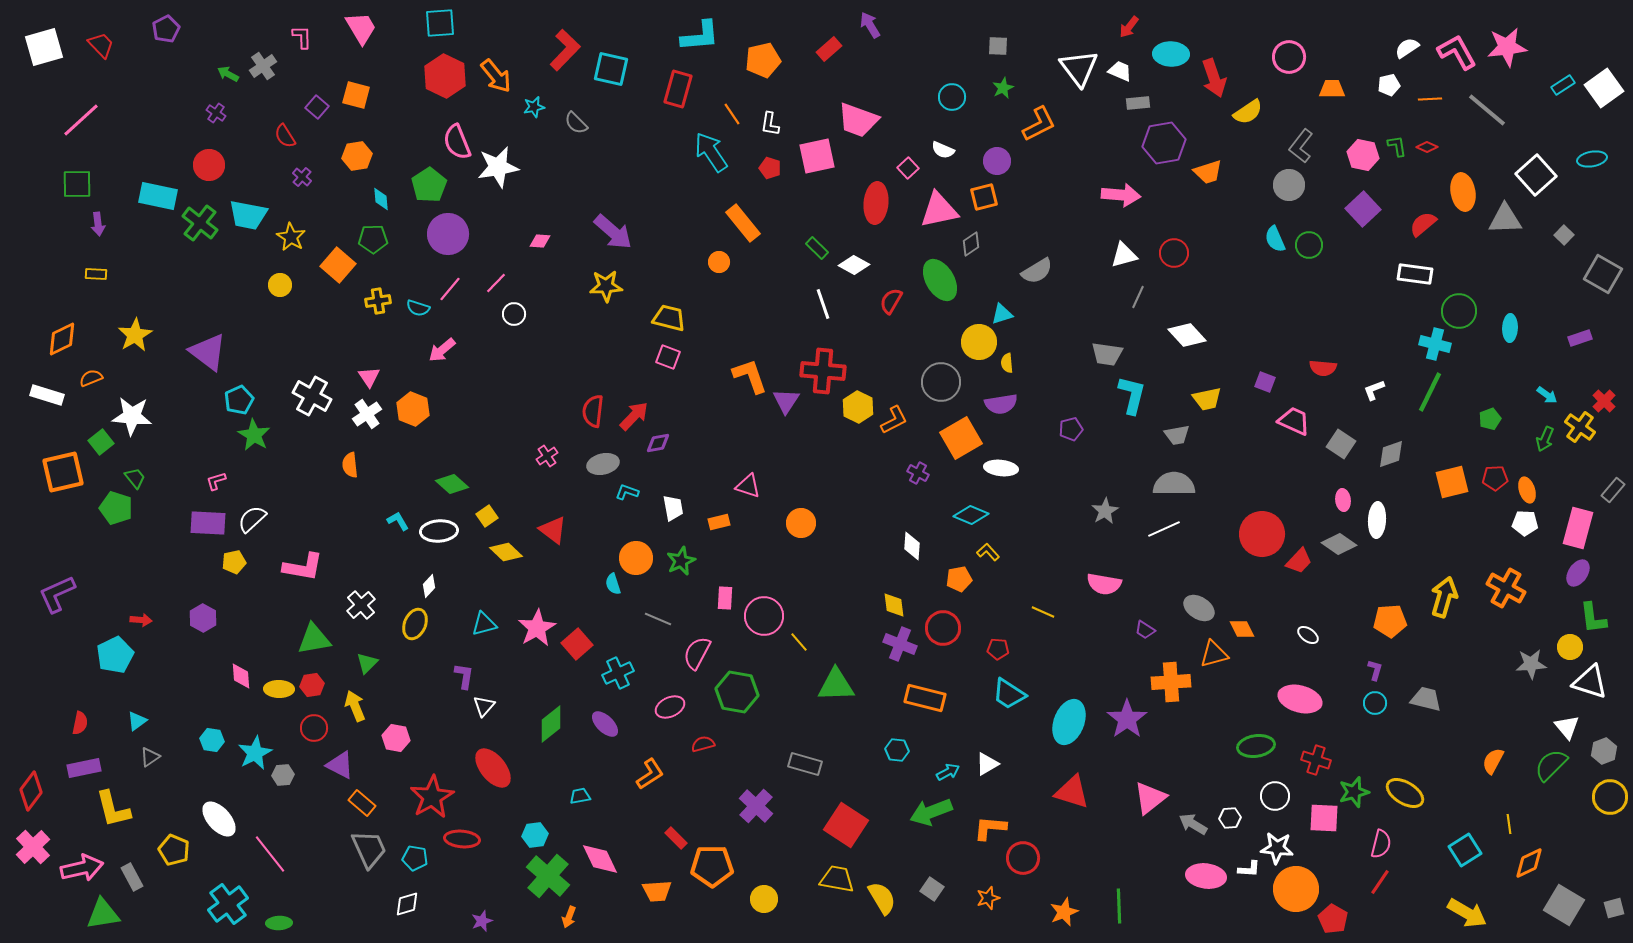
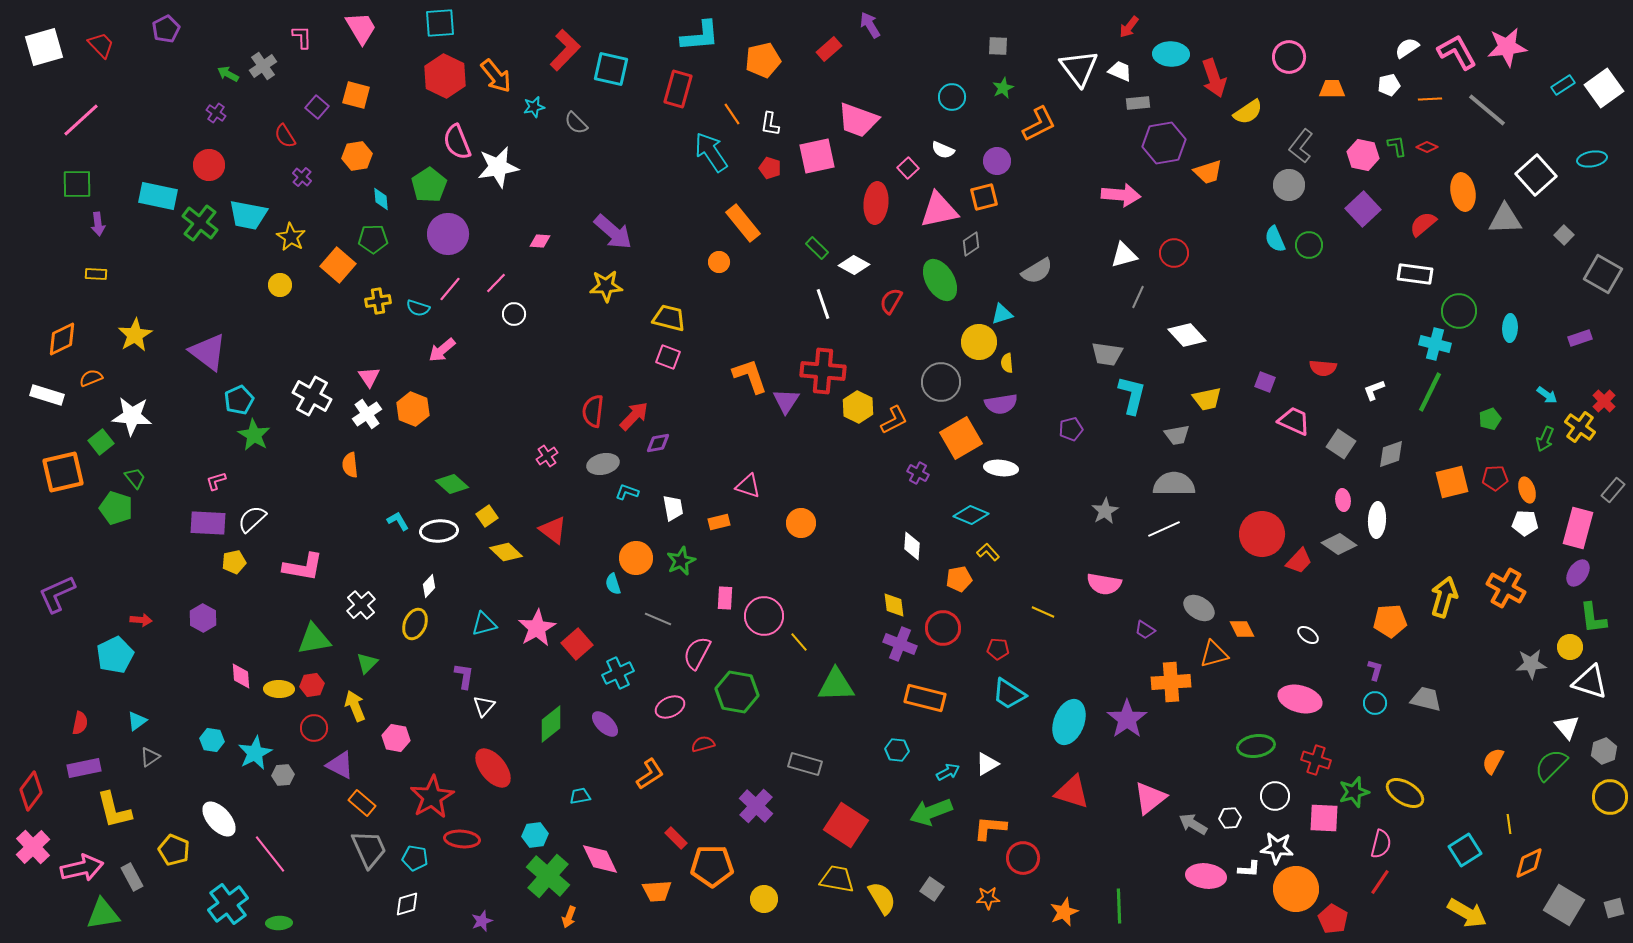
yellow L-shape at (113, 809): moved 1 px right, 1 px down
orange star at (988, 898): rotated 15 degrees clockwise
